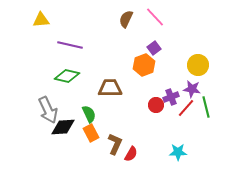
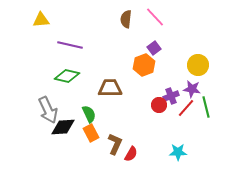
brown semicircle: rotated 18 degrees counterclockwise
purple cross: moved 1 px up
red circle: moved 3 px right
